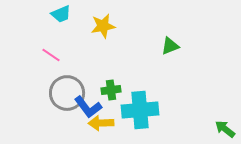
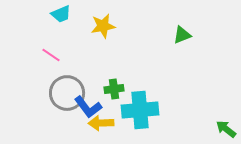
green triangle: moved 12 px right, 11 px up
green cross: moved 3 px right, 1 px up
green arrow: moved 1 px right
